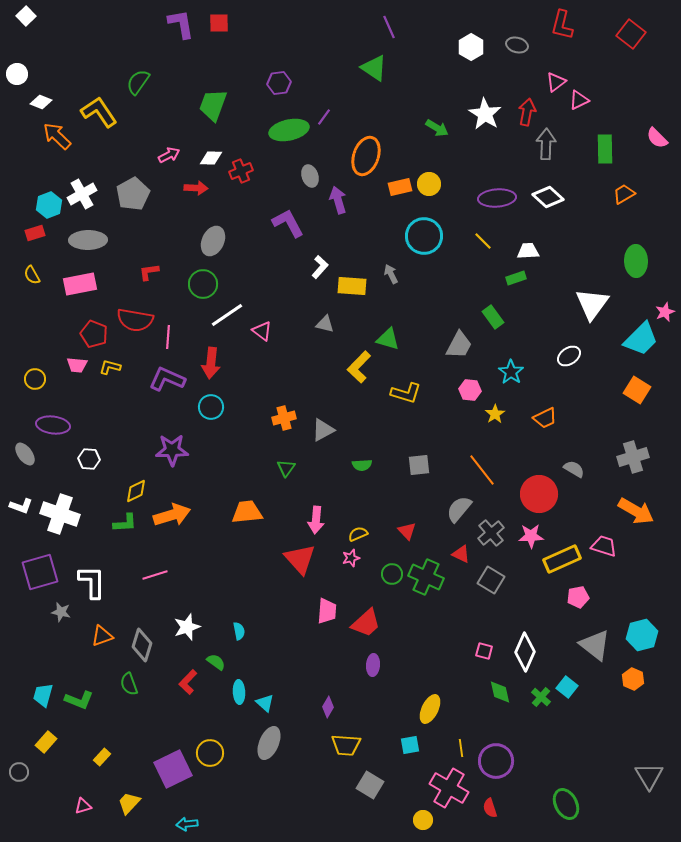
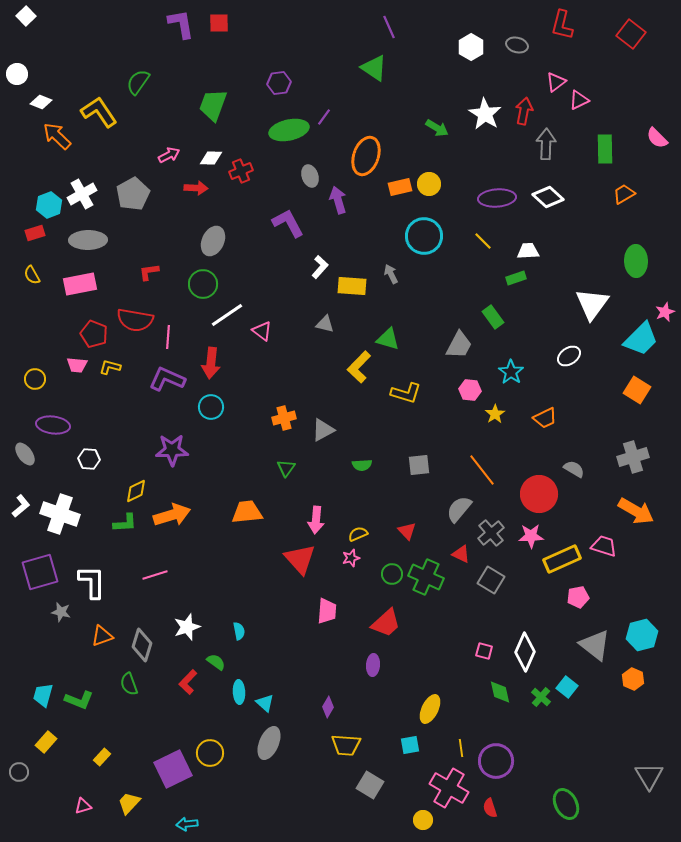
red arrow at (527, 112): moved 3 px left, 1 px up
white L-shape at (21, 506): rotated 60 degrees counterclockwise
red trapezoid at (366, 623): moved 20 px right
